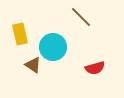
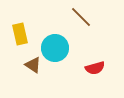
cyan circle: moved 2 px right, 1 px down
